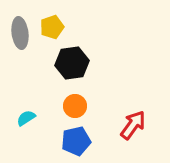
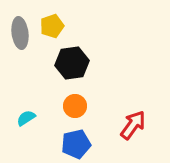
yellow pentagon: moved 1 px up
blue pentagon: moved 3 px down
